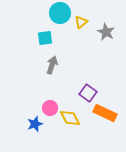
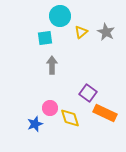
cyan circle: moved 3 px down
yellow triangle: moved 10 px down
gray arrow: rotated 18 degrees counterclockwise
yellow diamond: rotated 10 degrees clockwise
